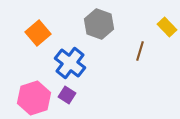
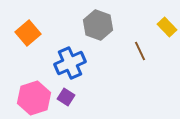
gray hexagon: moved 1 px left, 1 px down
orange square: moved 10 px left
brown line: rotated 42 degrees counterclockwise
blue cross: rotated 28 degrees clockwise
purple square: moved 1 px left, 2 px down
